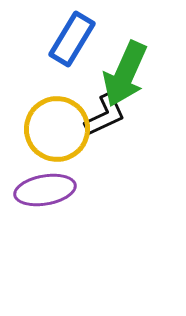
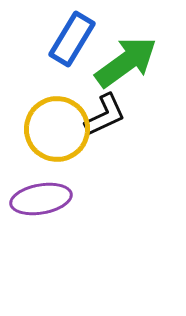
green arrow: moved 1 px right, 12 px up; rotated 150 degrees counterclockwise
purple ellipse: moved 4 px left, 9 px down
